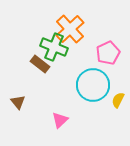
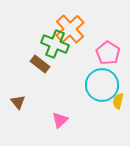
green cross: moved 1 px right, 3 px up
pink pentagon: rotated 15 degrees counterclockwise
cyan circle: moved 9 px right
yellow semicircle: moved 1 px down; rotated 14 degrees counterclockwise
